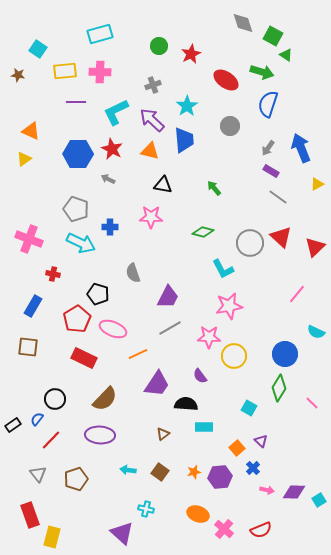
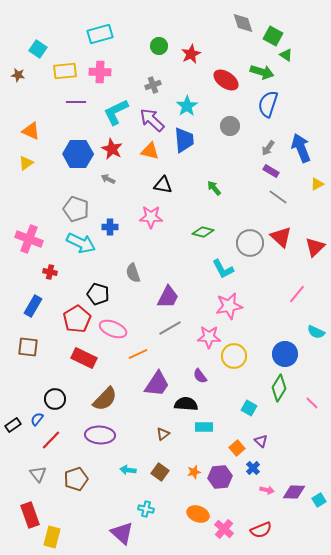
yellow triangle at (24, 159): moved 2 px right, 4 px down
red cross at (53, 274): moved 3 px left, 2 px up
